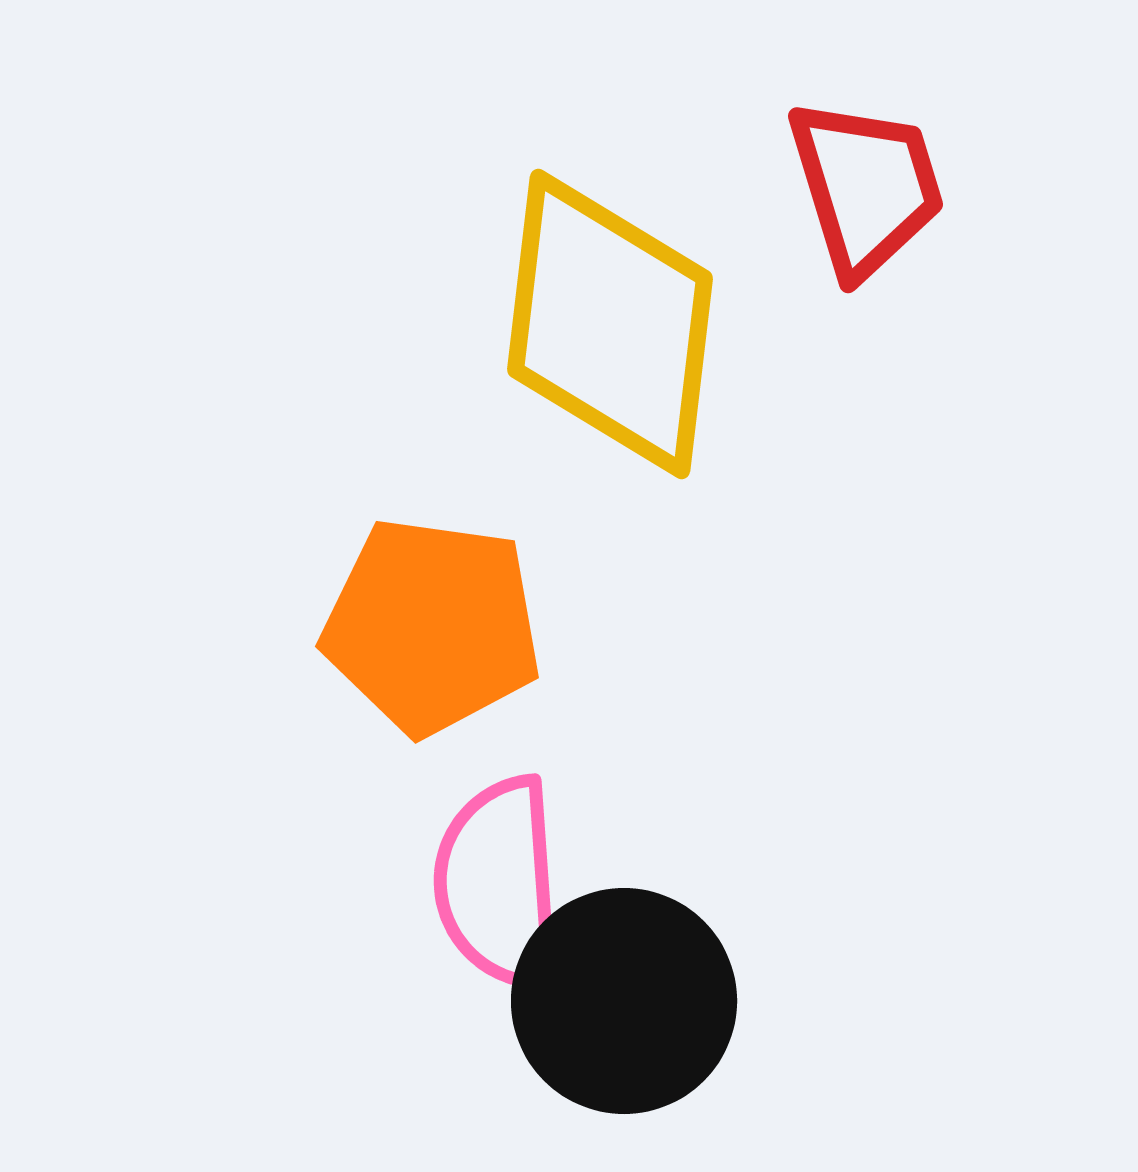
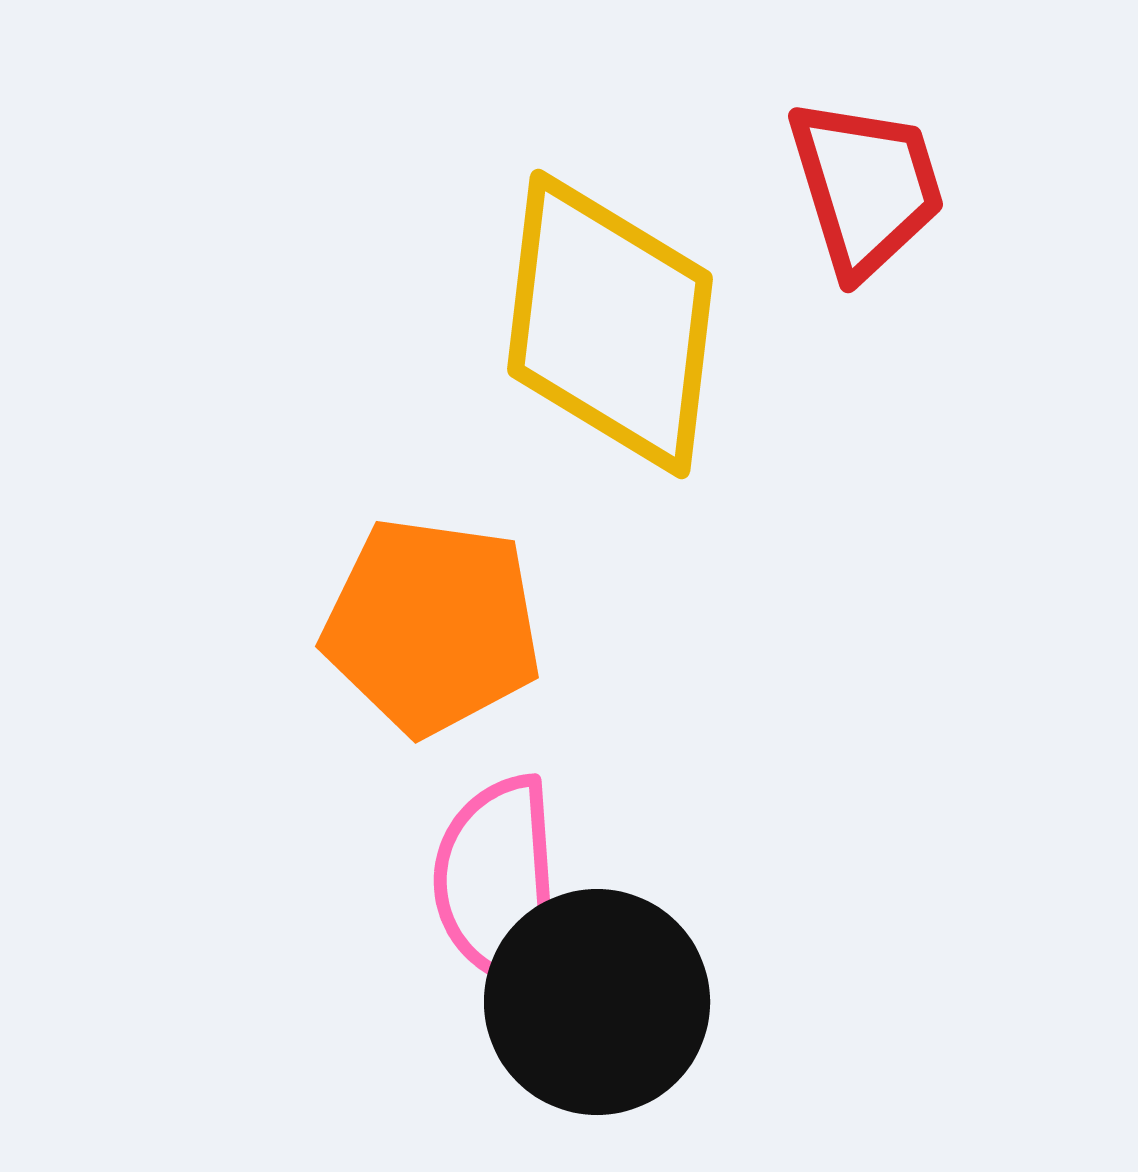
black circle: moved 27 px left, 1 px down
